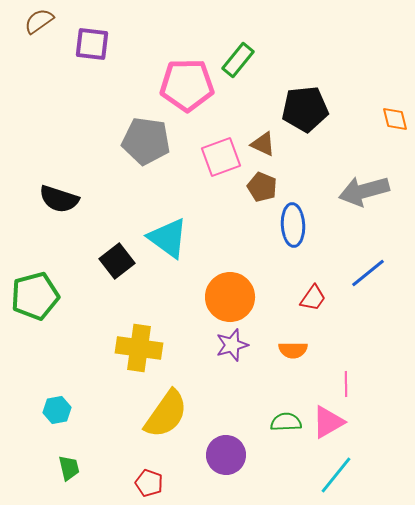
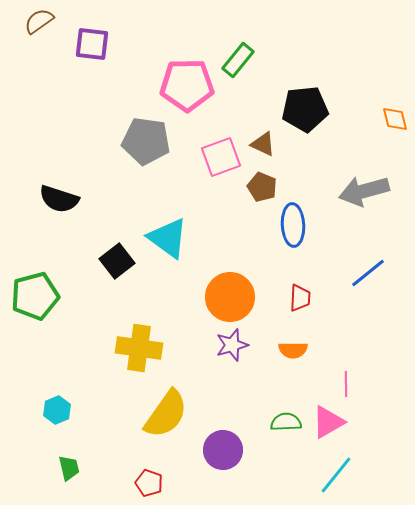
red trapezoid: moved 13 px left; rotated 32 degrees counterclockwise
cyan hexagon: rotated 12 degrees counterclockwise
purple circle: moved 3 px left, 5 px up
